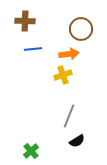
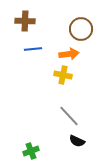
yellow cross: rotated 30 degrees clockwise
gray line: rotated 65 degrees counterclockwise
black semicircle: rotated 56 degrees clockwise
green cross: rotated 21 degrees clockwise
